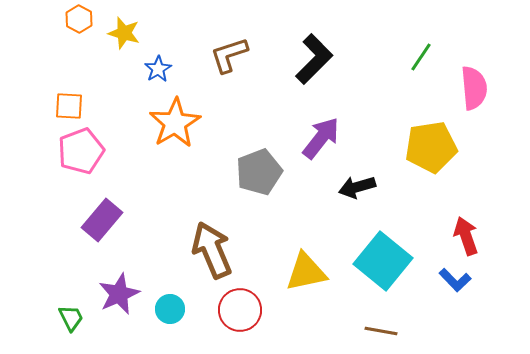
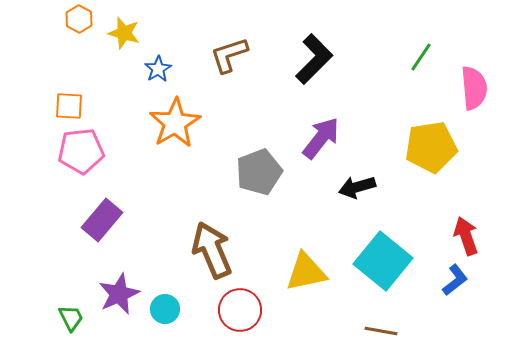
pink pentagon: rotated 15 degrees clockwise
blue L-shape: rotated 84 degrees counterclockwise
cyan circle: moved 5 px left
